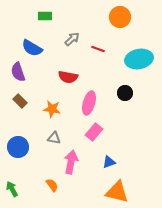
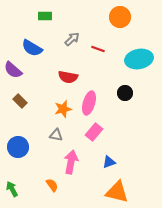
purple semicircle: moved 5 px left, 2 px up; rotated 30 degrees counterclockwise
orange star: moved 11 px right; rotated 24 degrees counterclockwise
gray triangle: moved 2 px right, 3 px up
